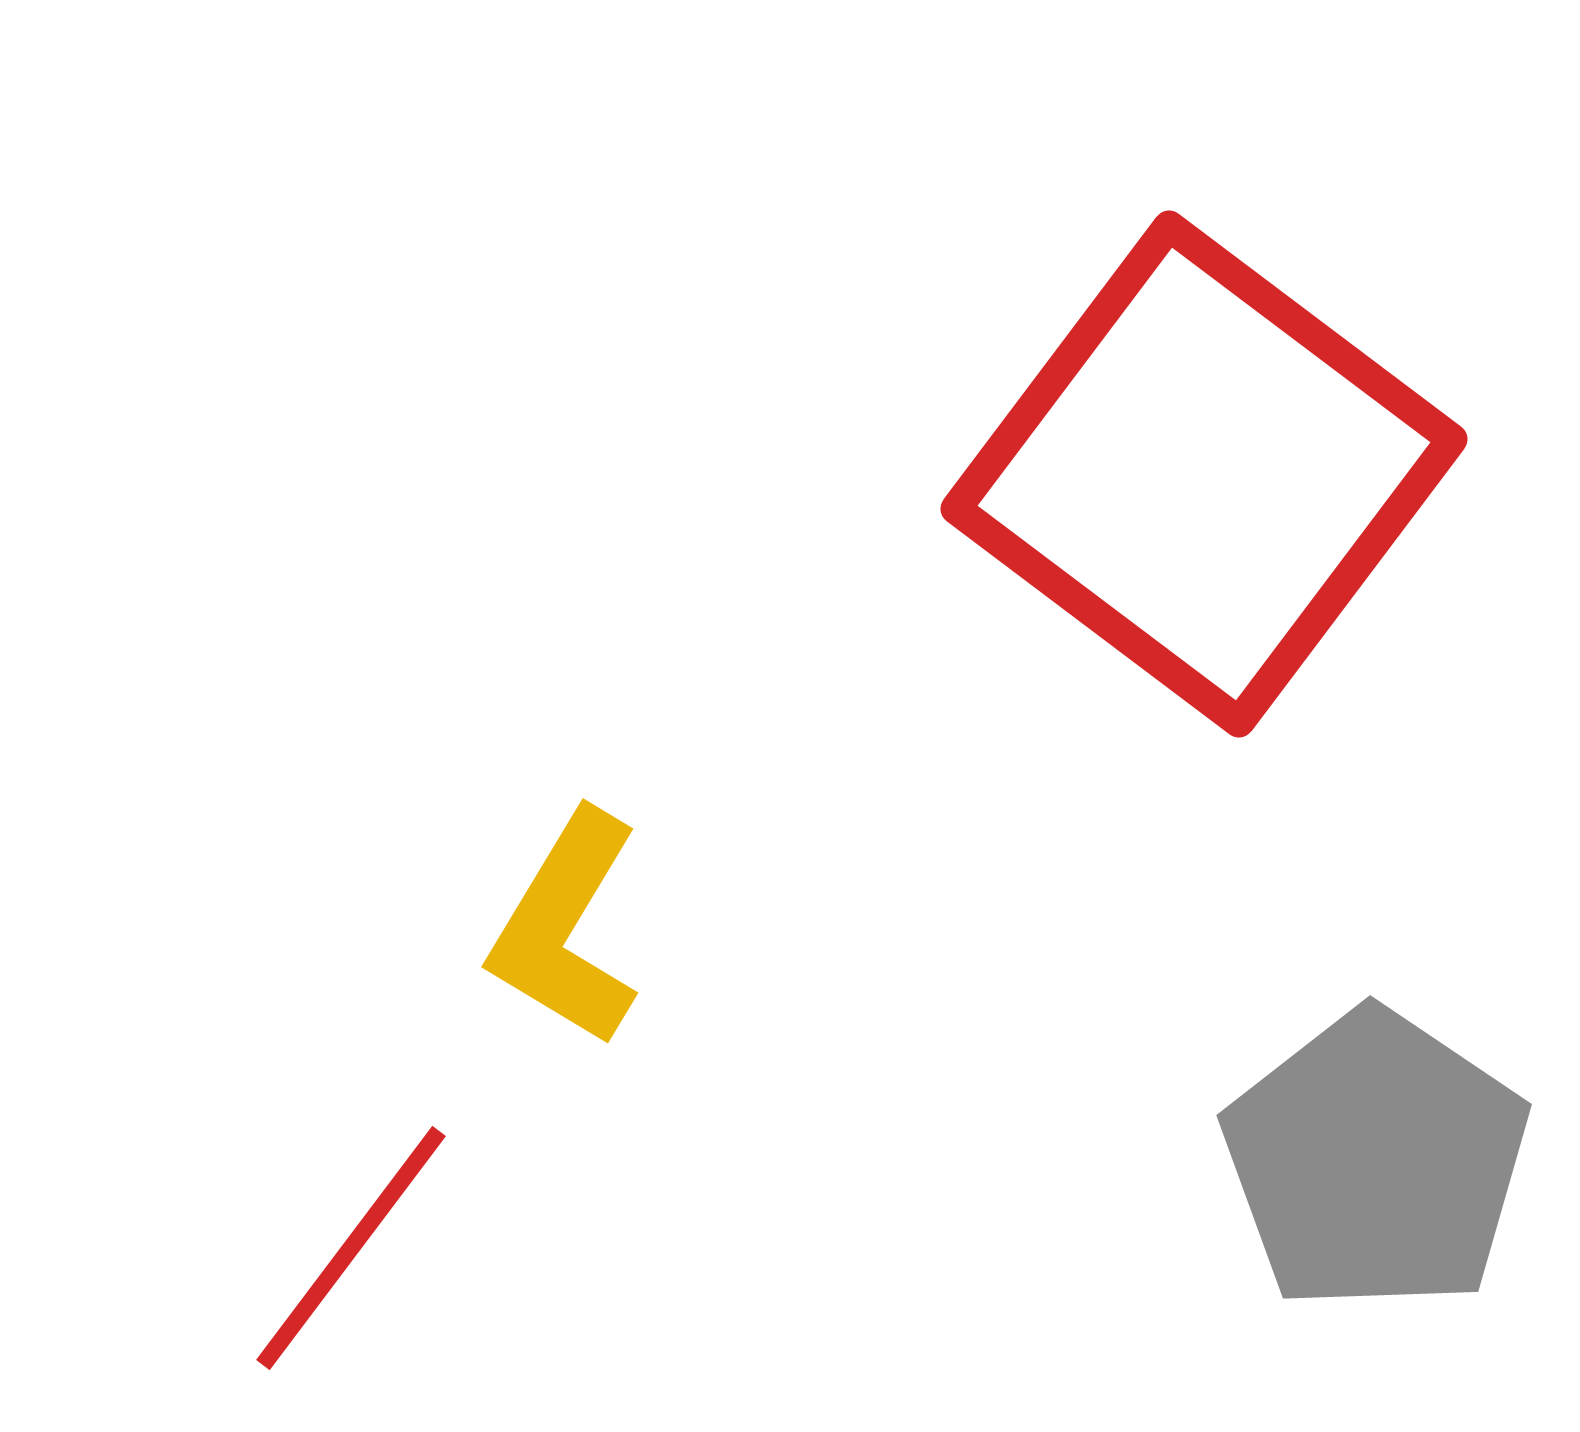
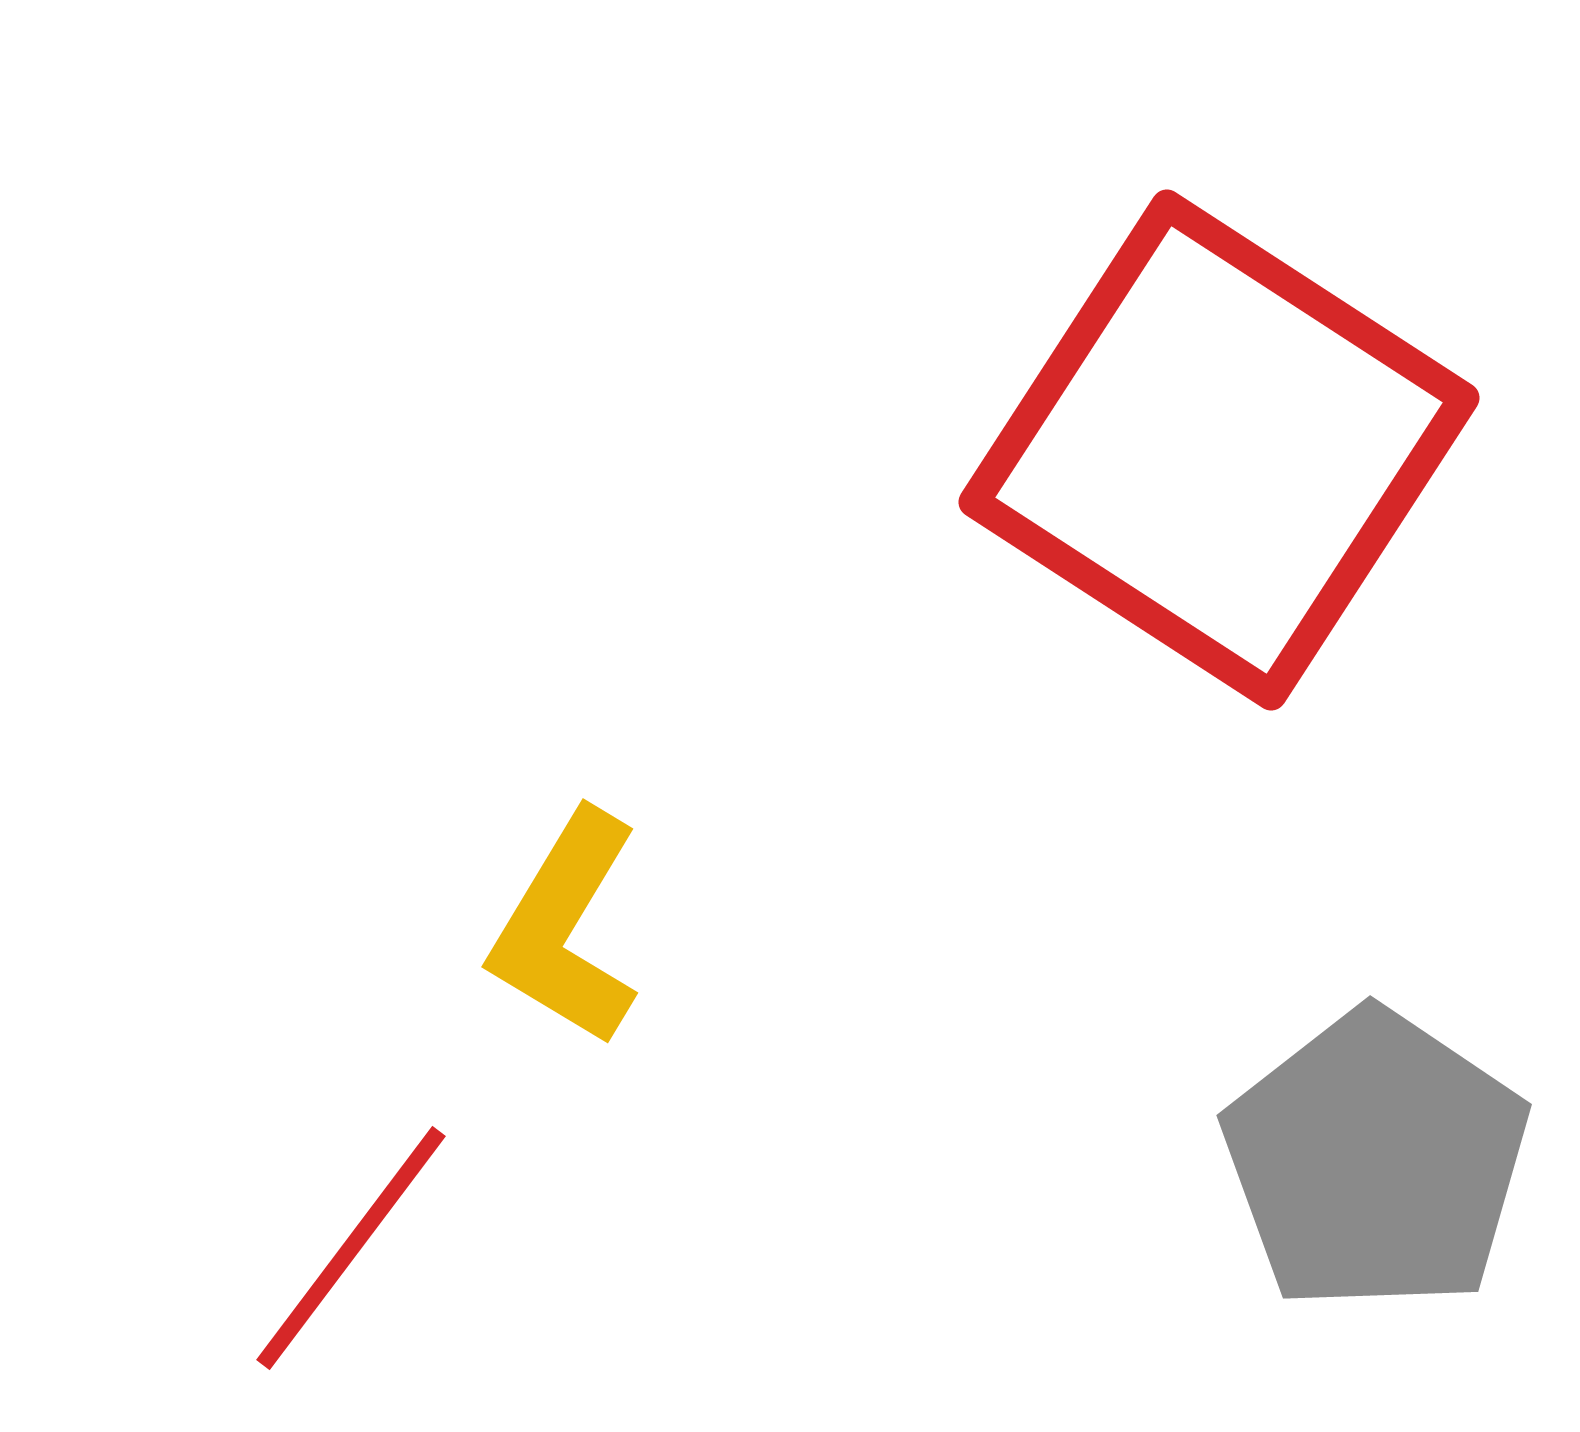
red square: moved 15 px right, 24 px up; rotated 4 degrees counterclockwise
